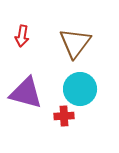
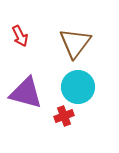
red arrow: moved 2 px left; rotated 35 degrees counterclockwise
cyan circle: moved 2 px left, 2 px up
red cross: rotated 18 degrees counterclockwise
